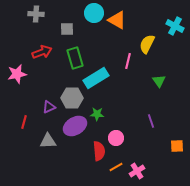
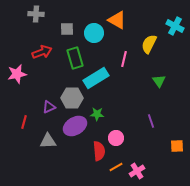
cyan circle: moved 20 px down
yellow semicircle: moved 2 px right
pink line: moved 4 px left, 2 px up
